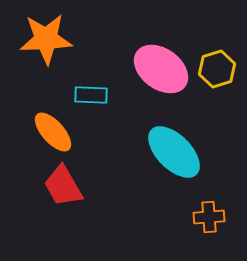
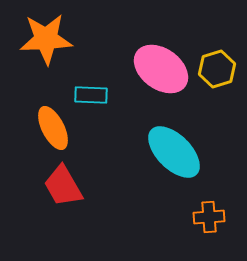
orange ellipse: moved 4 px up; rotated 15 degrees clockwise
